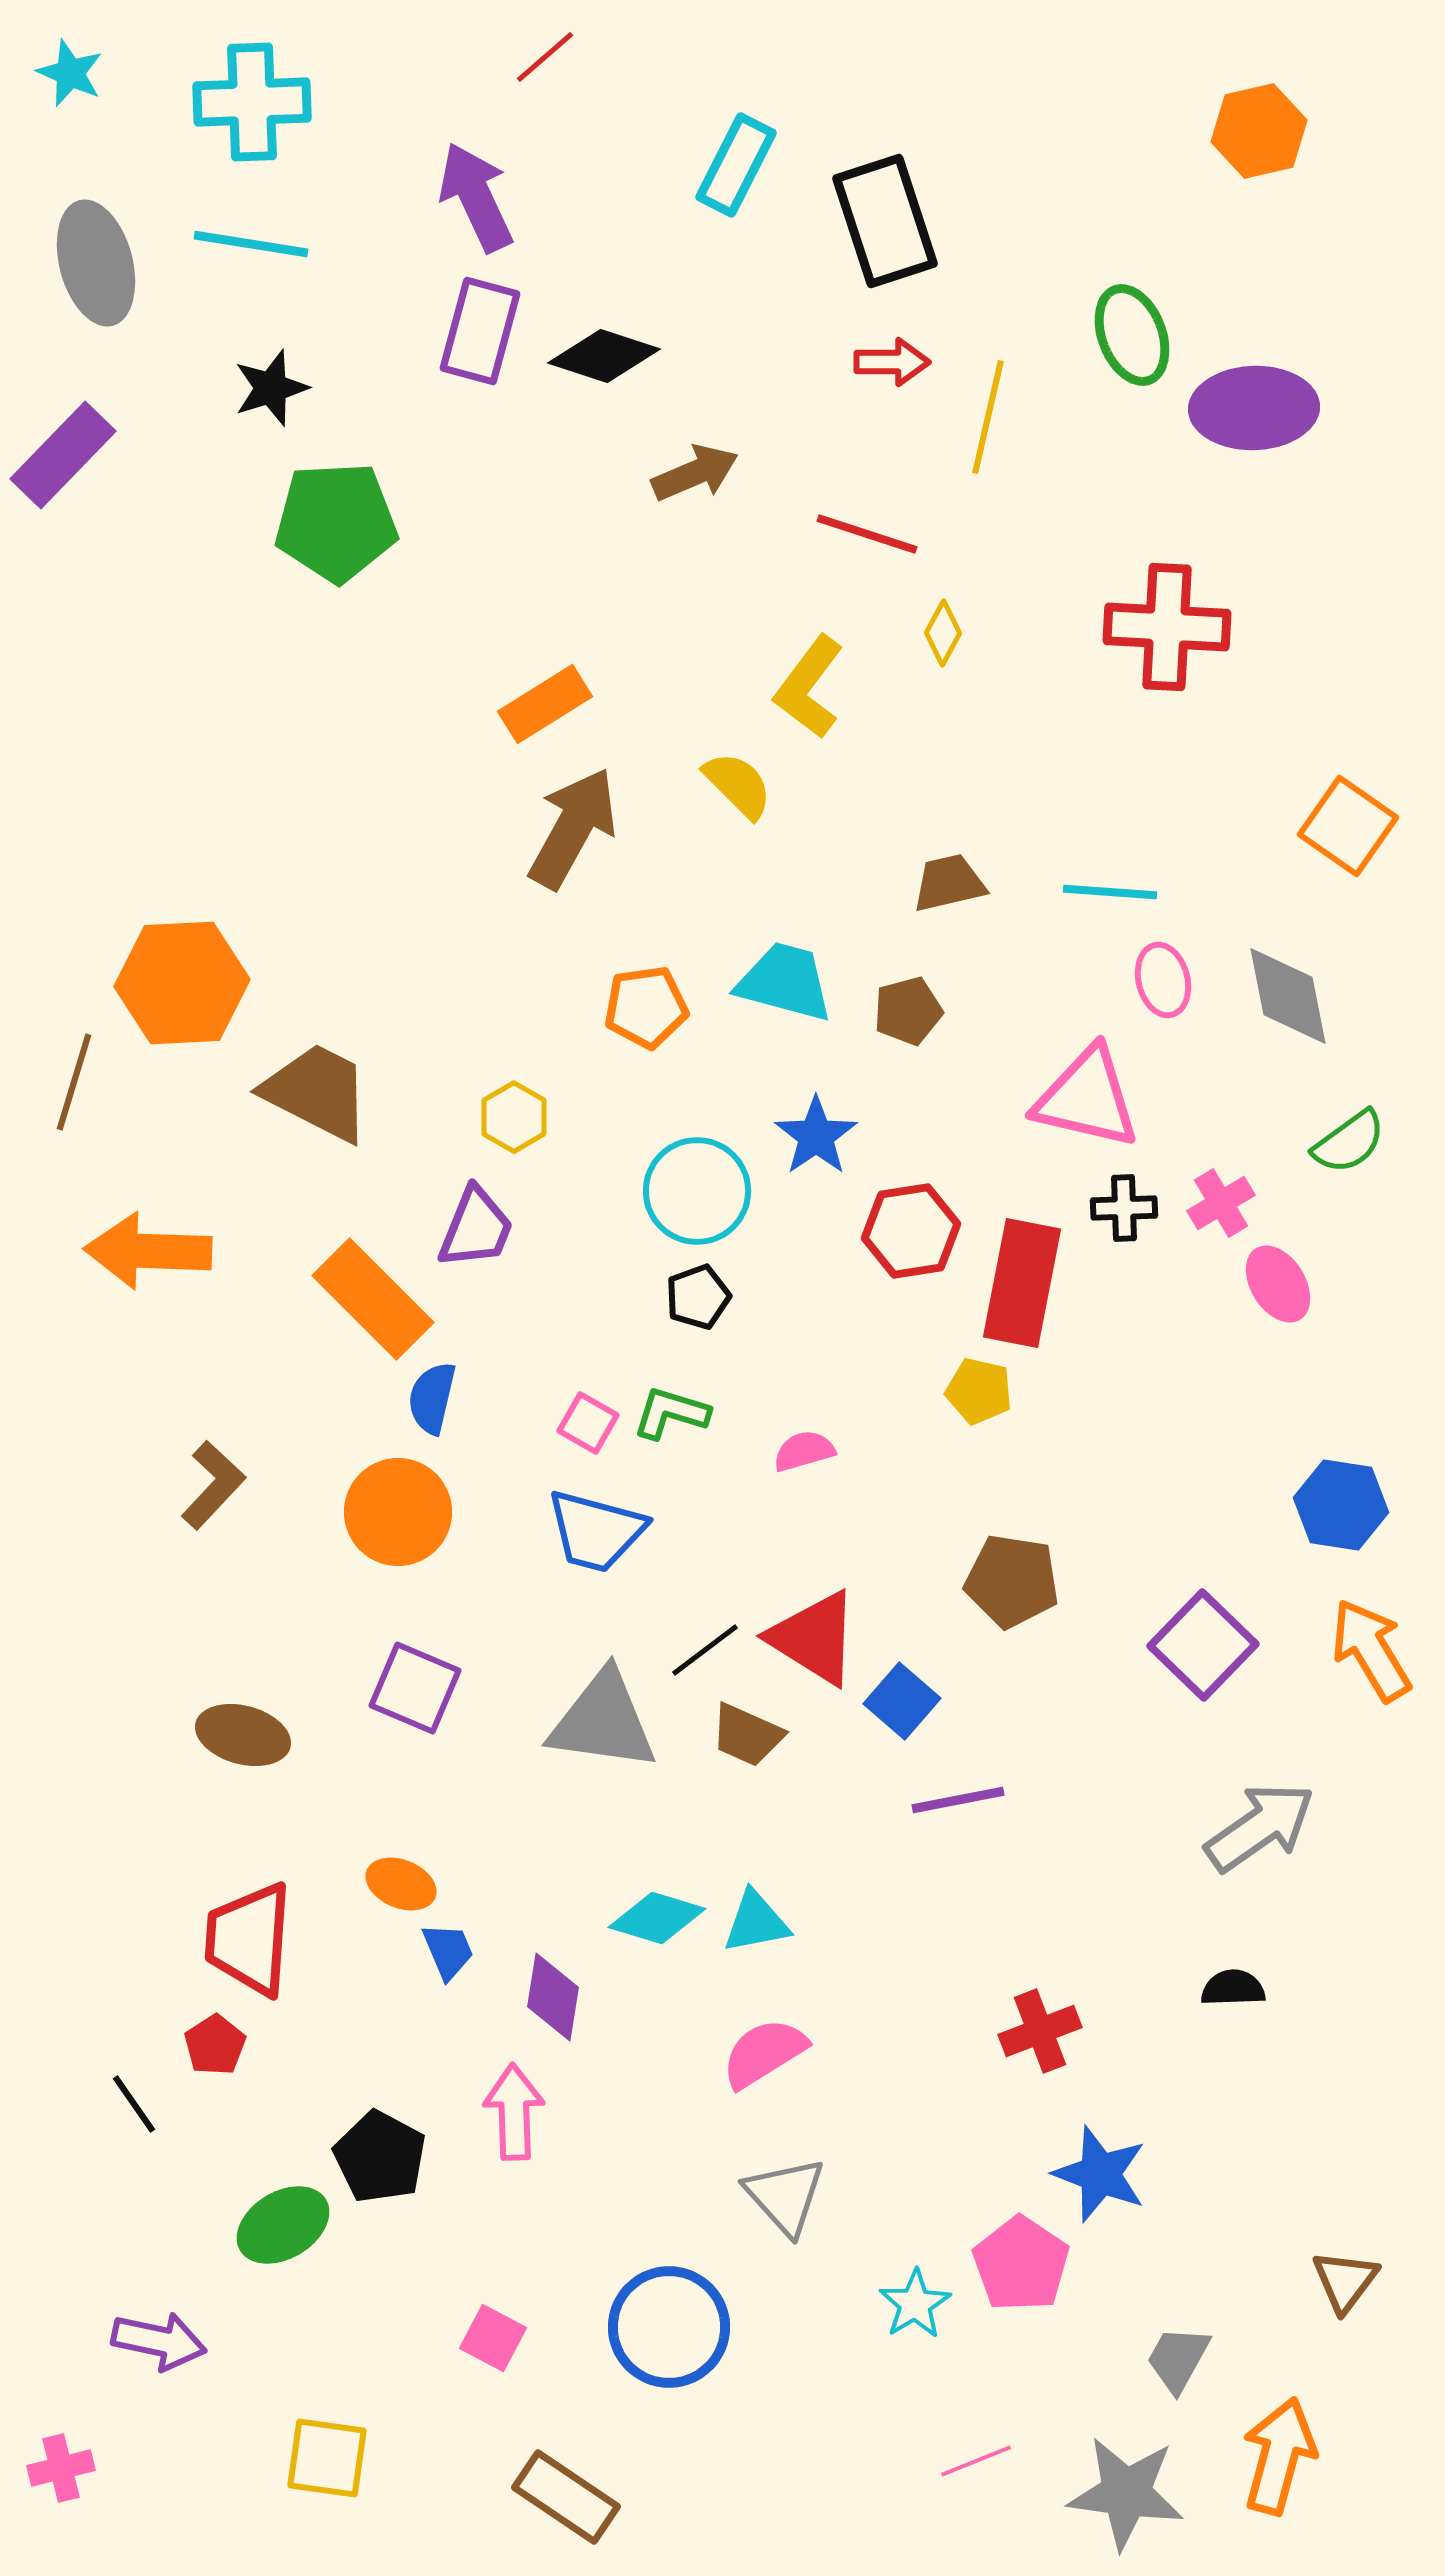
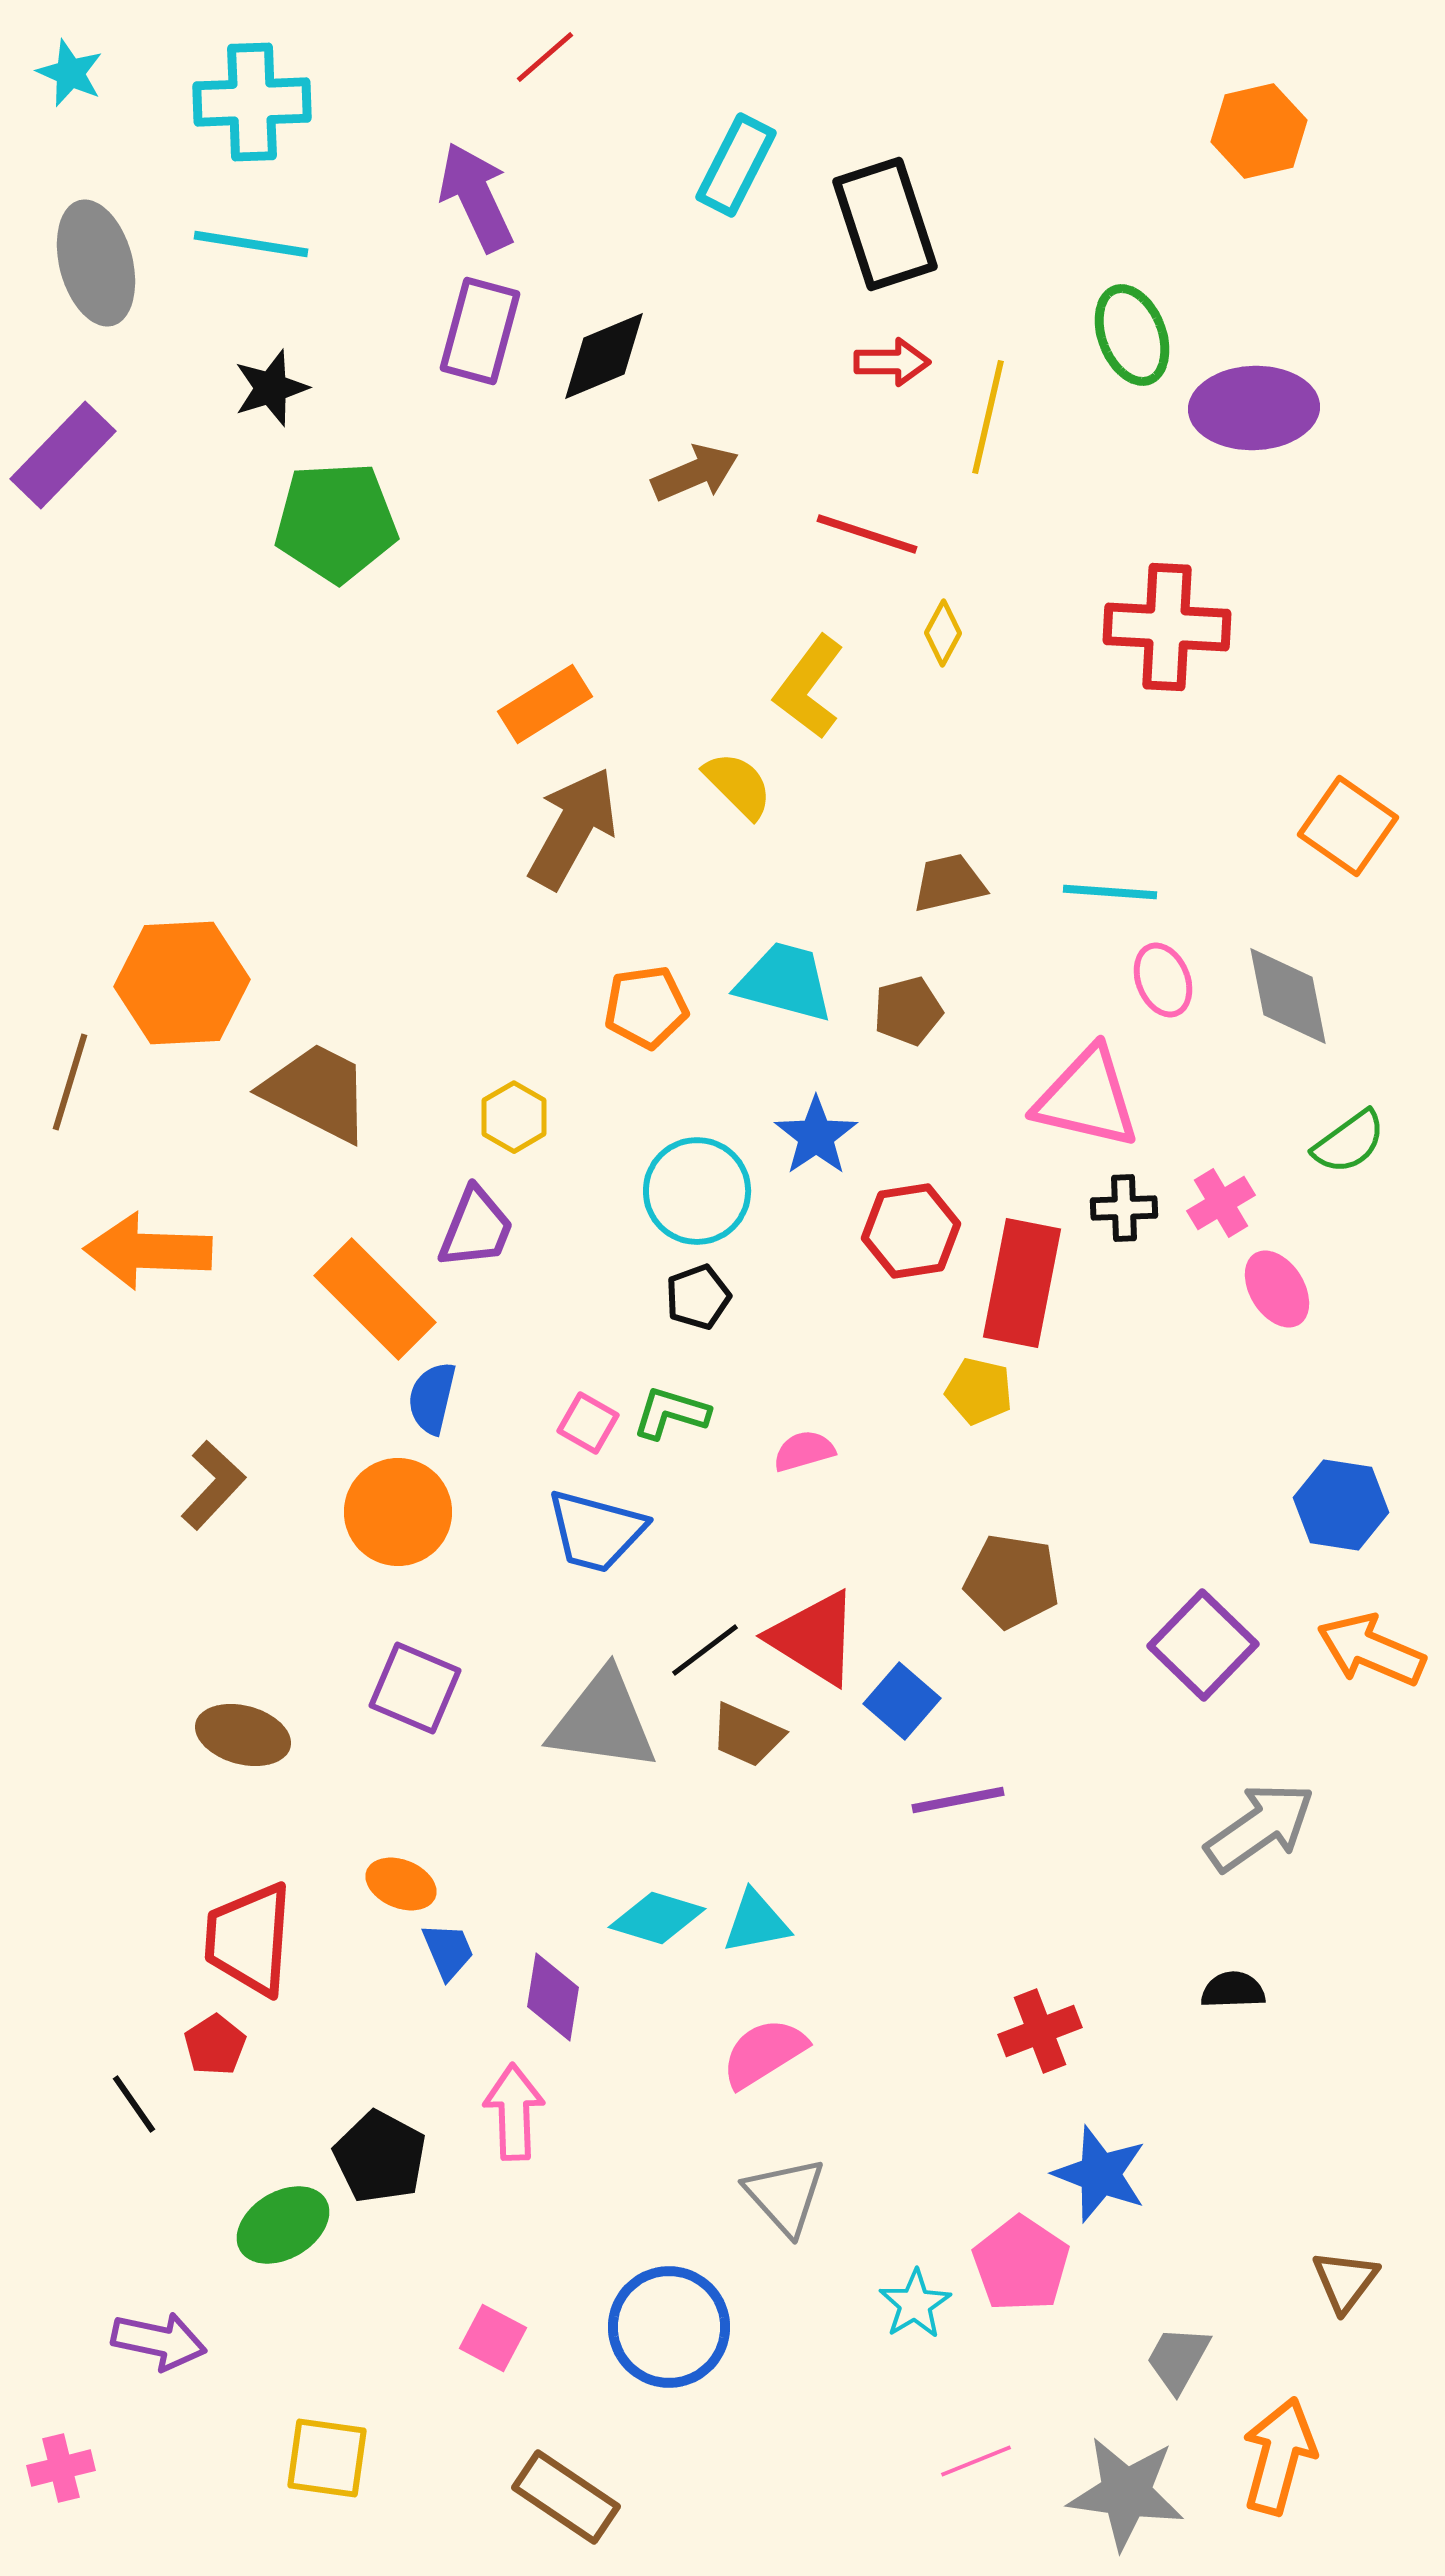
black rectangle at (885, 221): moved 3 px down
black diamond at (604, 356): rotated 41 degrees counterclockwise
pink ellipse at (1163, 980): rotated 8 degrees counterclockwise
brown line at (74, 1082): moved 4 px left
pink ellipse at (1278, 1284): moved 1 px left, 5 px down
orange rectangle at (373, 1299): moved 2 px right
orange arrow at (1371, 1650): rotated 36 degrees counterclockwise
black semicircle at (1233, 1988): moved 2 px down
